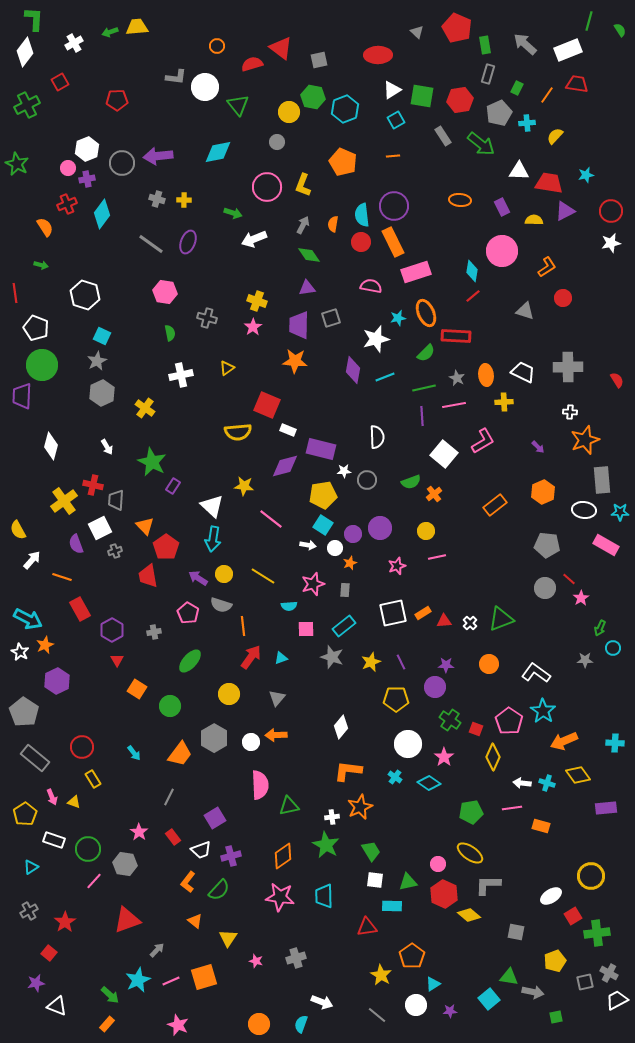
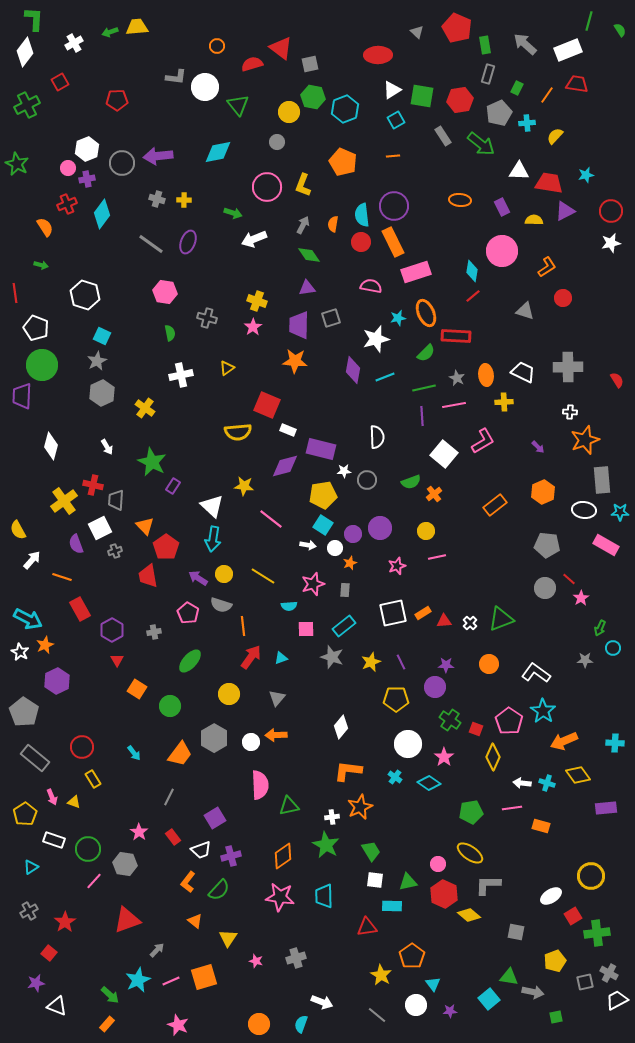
gray square at (319, 60): moved 9 px left, 4 px down
cyan triangle at (433, 984): rotated 35 degrees counterclockwise
